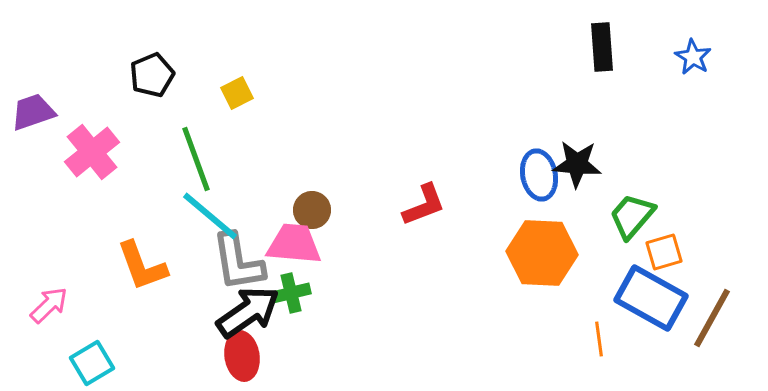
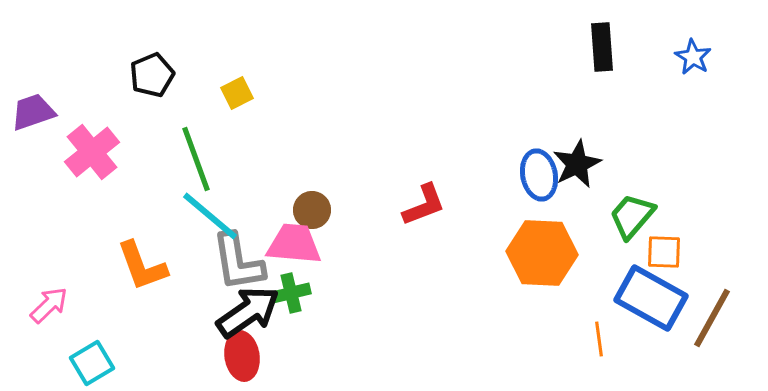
black star: rotated 30 degrees counterclockwise
orange square: rotated 18 degrees clockwise
